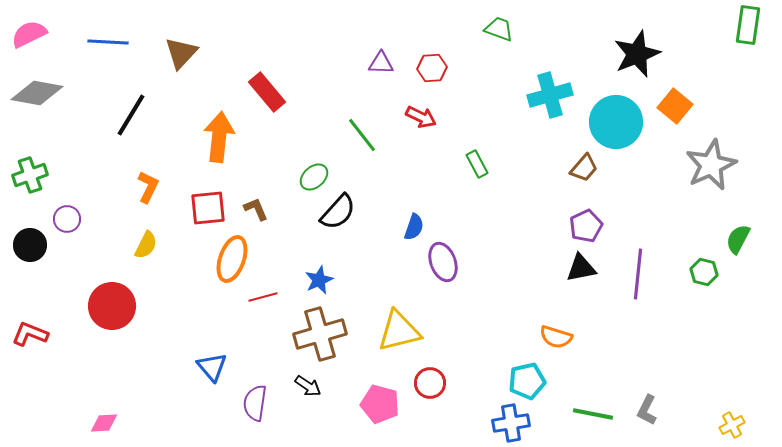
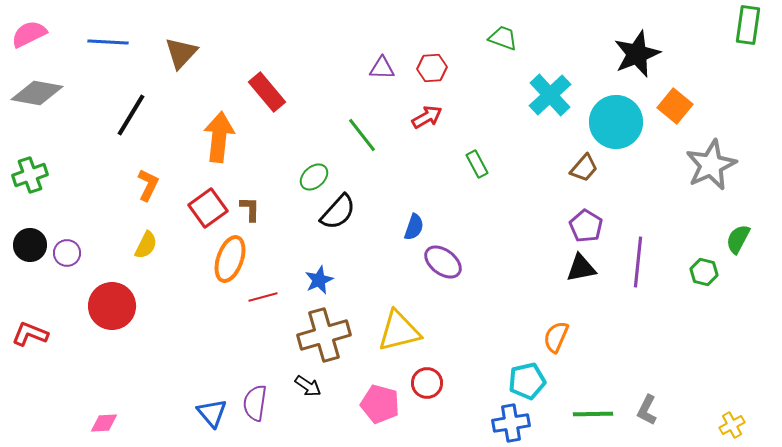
green trapezoid at (499, 29): moved 4 px right, 9 px down
purple triangle at (381, 63): moved 1 px right, 5 px down
cyan cross at (550, 95): rotated 27 degrees counterclockwise
red arrow at (421, 117): moved 6 px right; rotated 56 degrees counterclockwise
orange L-shape at (148, 187): moved 2 px up
red square at (208, 208): rotated 30 degrees counterclockwise
brown L-shape at (256, 209): moved 6 px left; rotated 24 degrees clockwise
purple circle at (67, 219): moved 34 px down
purple pentagon at (586, 226): rotated 16 degrees counterclockwise
orange ellipse at (232, 259): moved 2 px left
purple ellipse at (443, 262): rotated 33 degrees counterclockwise
purple line at (638, 274): moved 12 px up
brown cross at (320, 334): moved 4 px right, 1 px down
orange semicircle at (556, 337): rotated 96 degrees clockwise
blue triangle at (212, 367): moved 46 px down
red circle at (430, 383): moved 3 px left
green line at (593, 414): rotated 12 degrees counterclockwise
